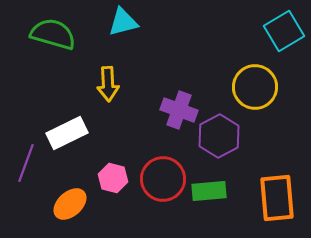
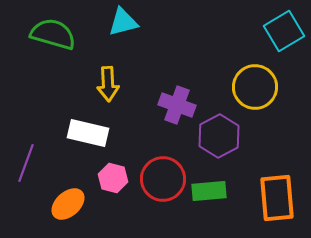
purple cross: moved 2 px left, 5 px up
white rectangle: moved 21 px right; rotated 39 degrees clockwise
orange ellipse: moved 2 px left
